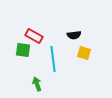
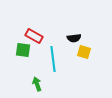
black semicircle: moved 3 px down
yellow square: moved 1 px up
